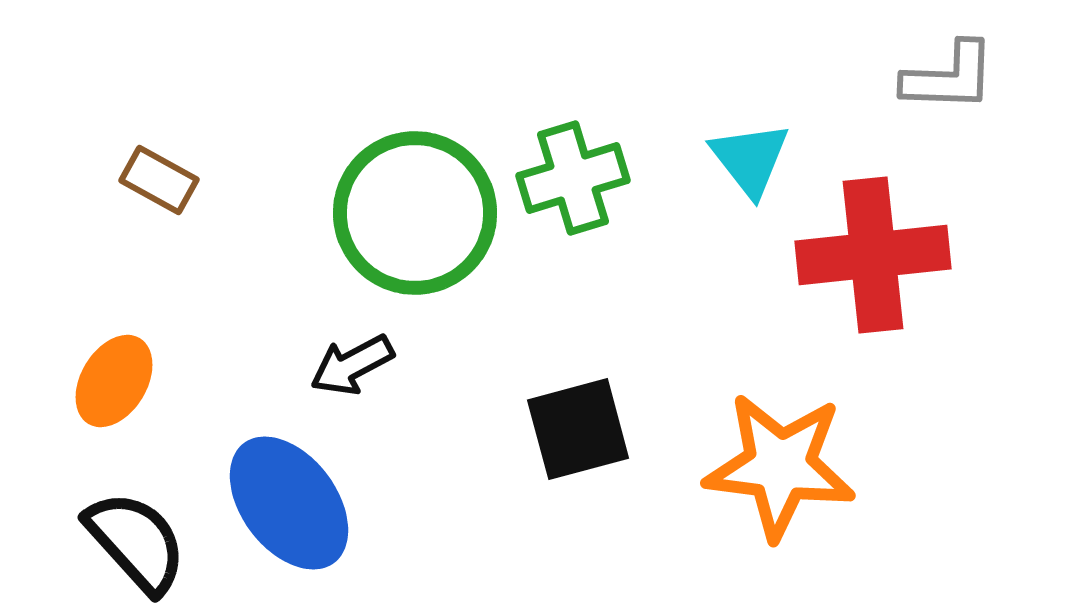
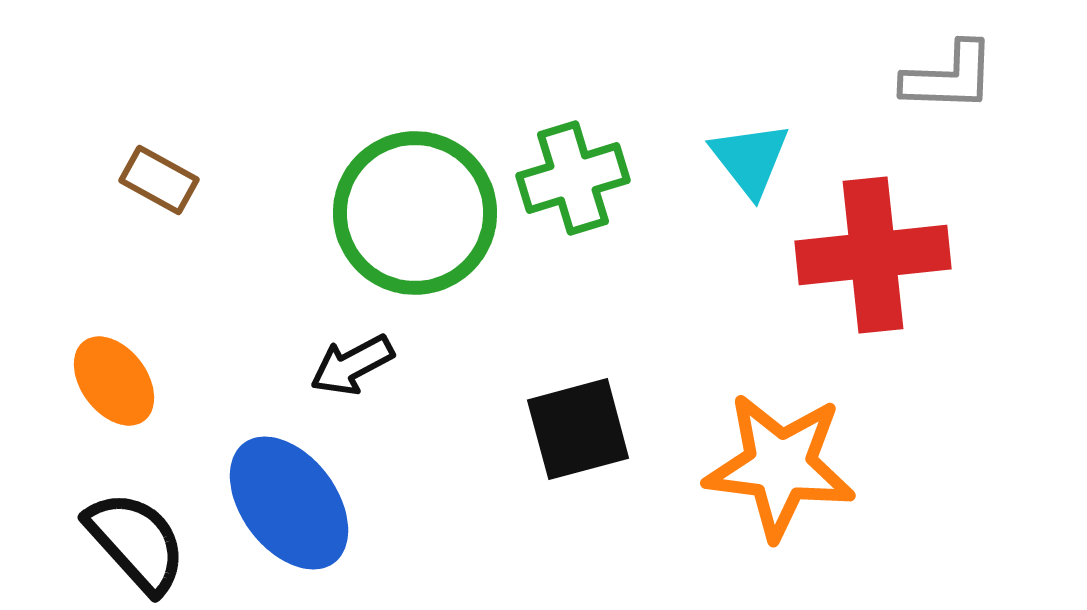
orange ellipse: rotated 68 degrees counterclockwise
